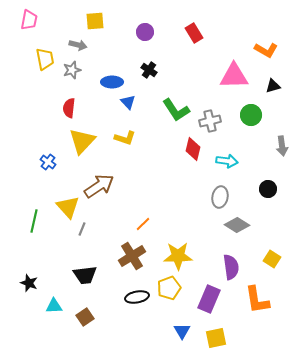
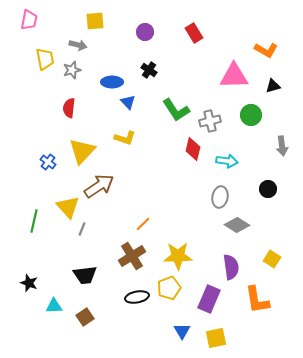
yellow triangle at (82, 141): moved 10 px down
